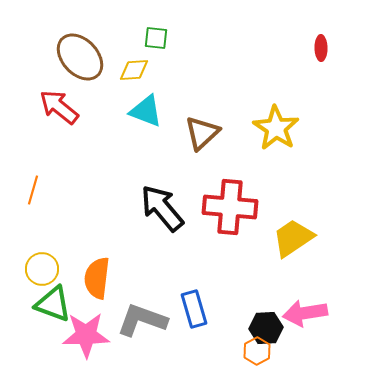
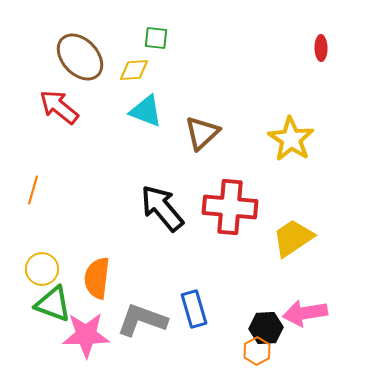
yellow star: moved 15 px right, 11 px down
